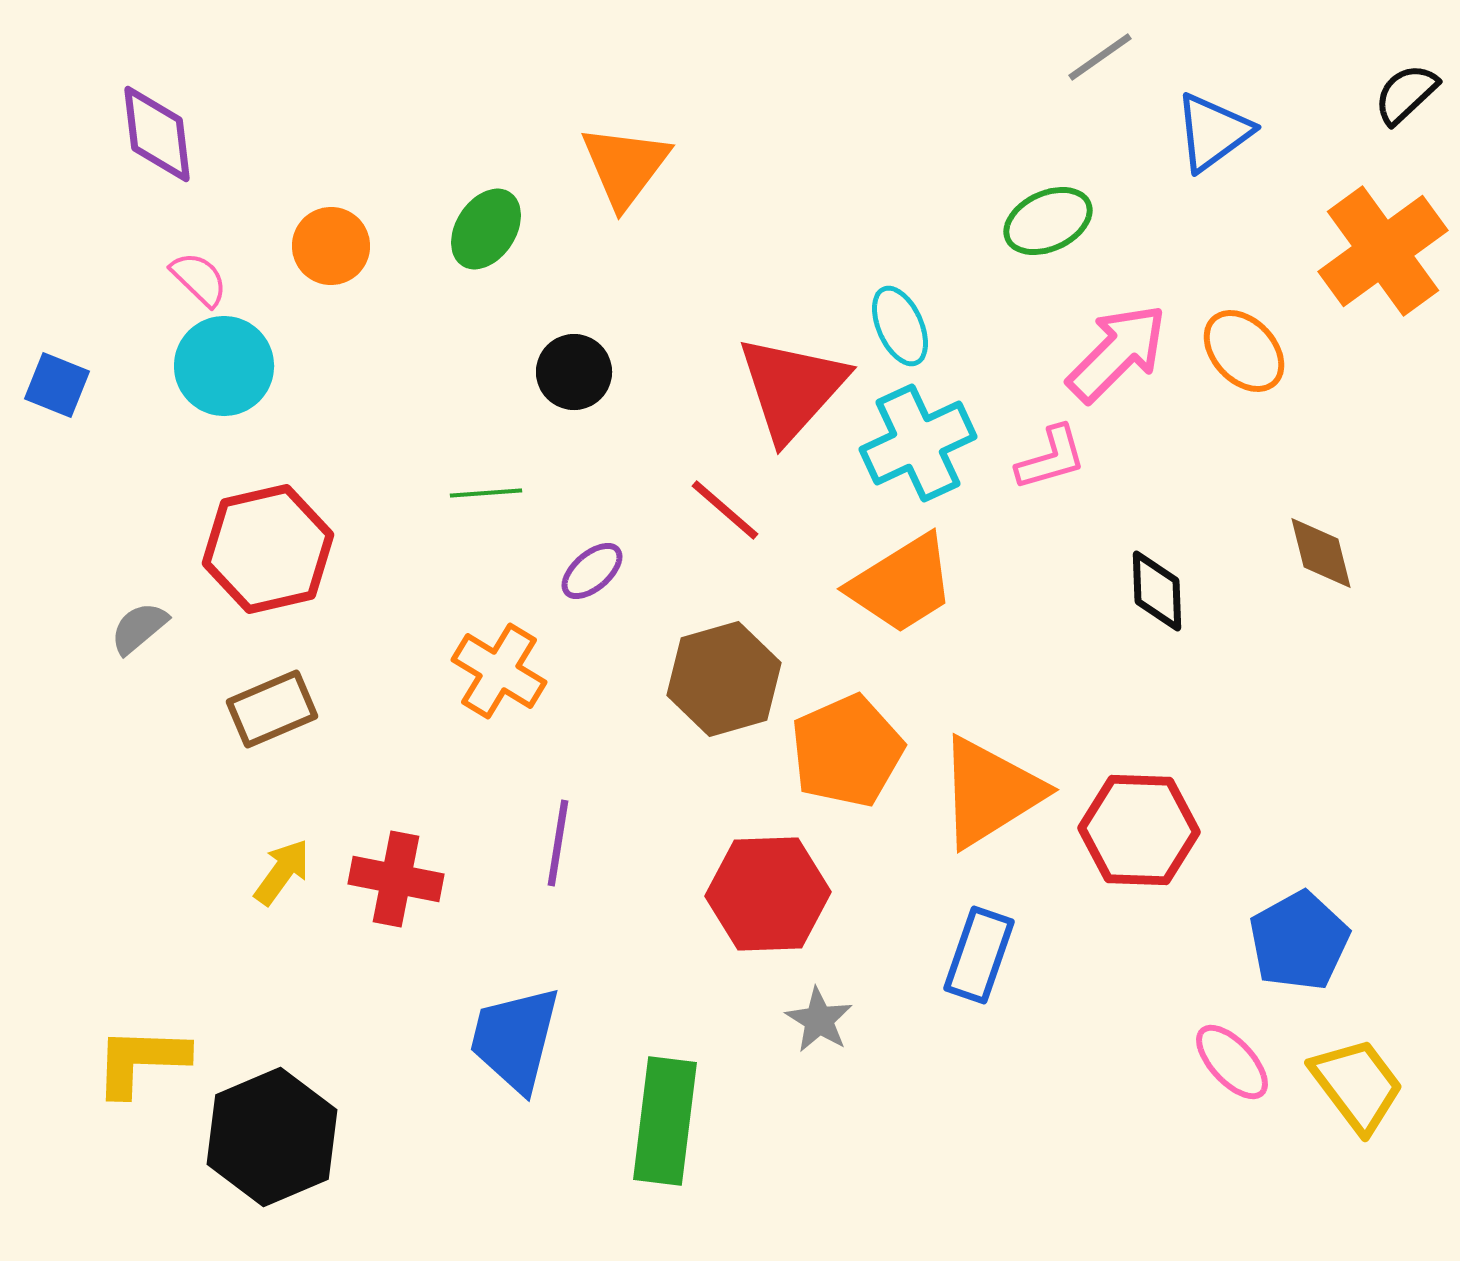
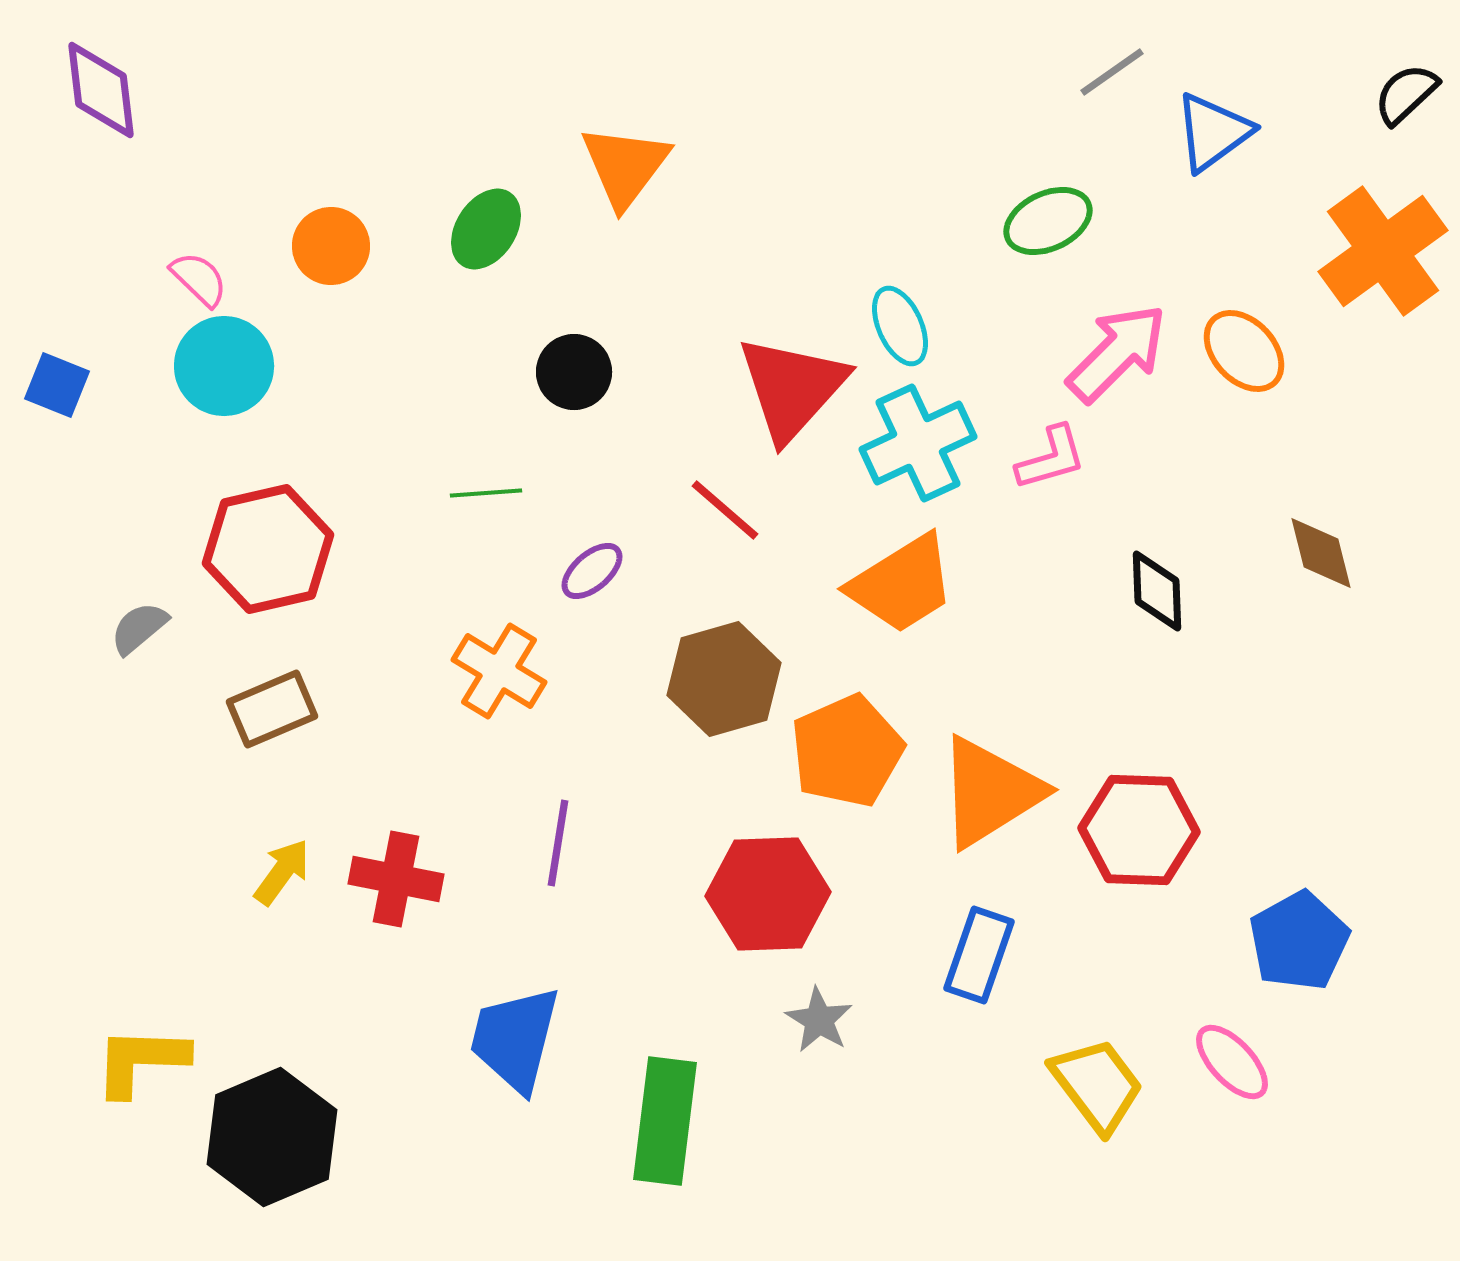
gray line at (1100, 57): moved 12 px right, 15 px down
purple diamond at (157, 134): moved 56 px left, 44 px up
yellow trapezoid at (1357, 1085): moved 260 px left
